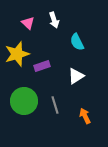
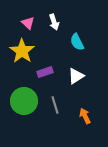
white arrow: moved 2 px down
yellow star: moved 5 px right, 3 px up; rotated 20 degrees counterclockwise
purple rectangle: moved 3 px right, 6 px down
